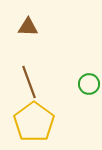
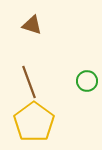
brown triangle: moved 4 px right, 2 px up; rotated 15 degrees clockwise
green circle: moved 2 px left, 3 px up
